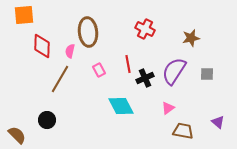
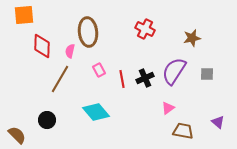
brown star: moved 1 px right
red line: moved 6 px left, 15 px down
cyan diamond: moved 25 px left, 6 px down; rotated 12 degrees counterclockwise
